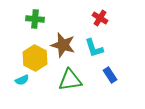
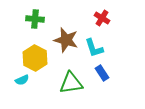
red cross: moved 2 px right
brown star: moved 3 px right, 5 px up
blue rectangle: moved 8 px left, 2 px up
green triangle: moved 1 px right, 3 px down
